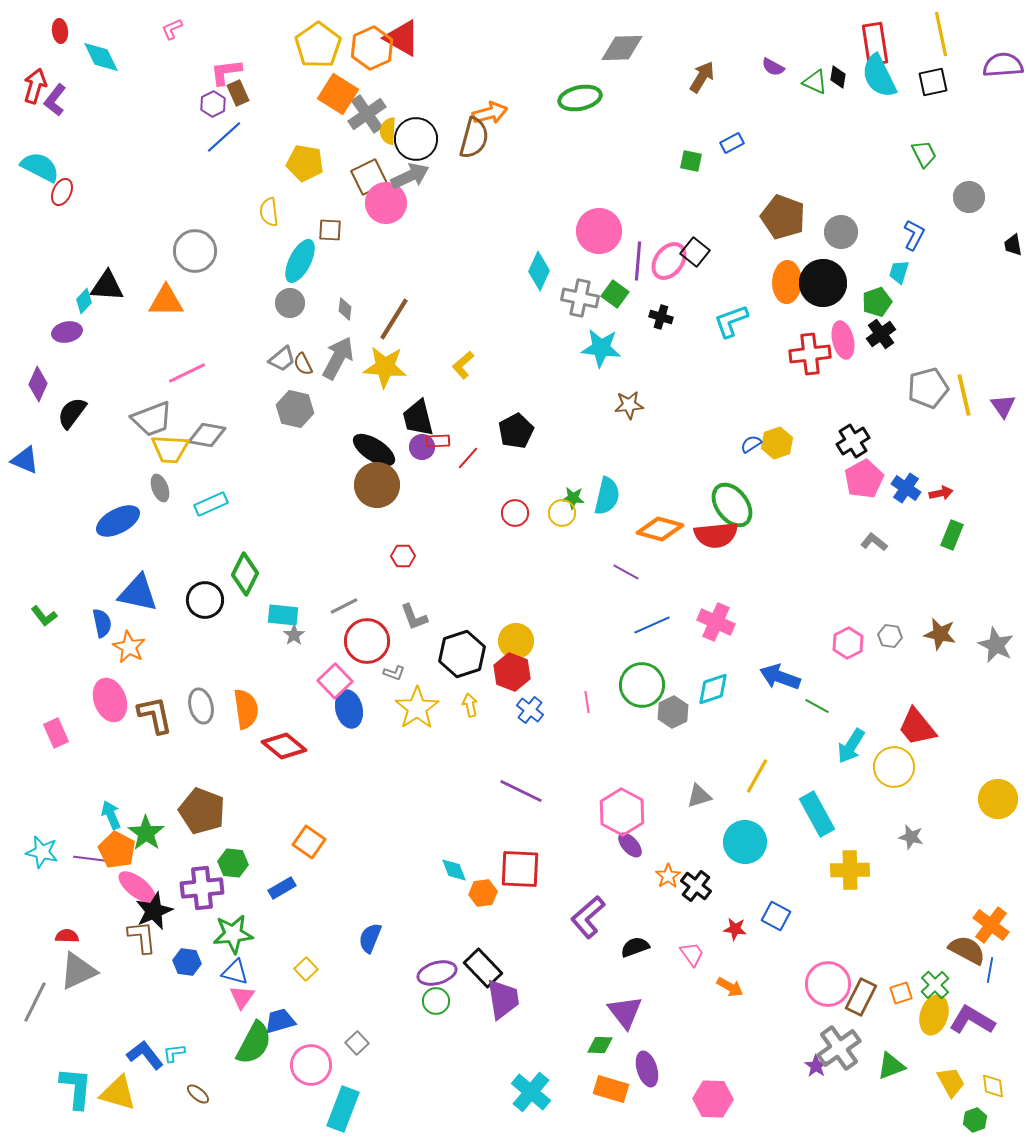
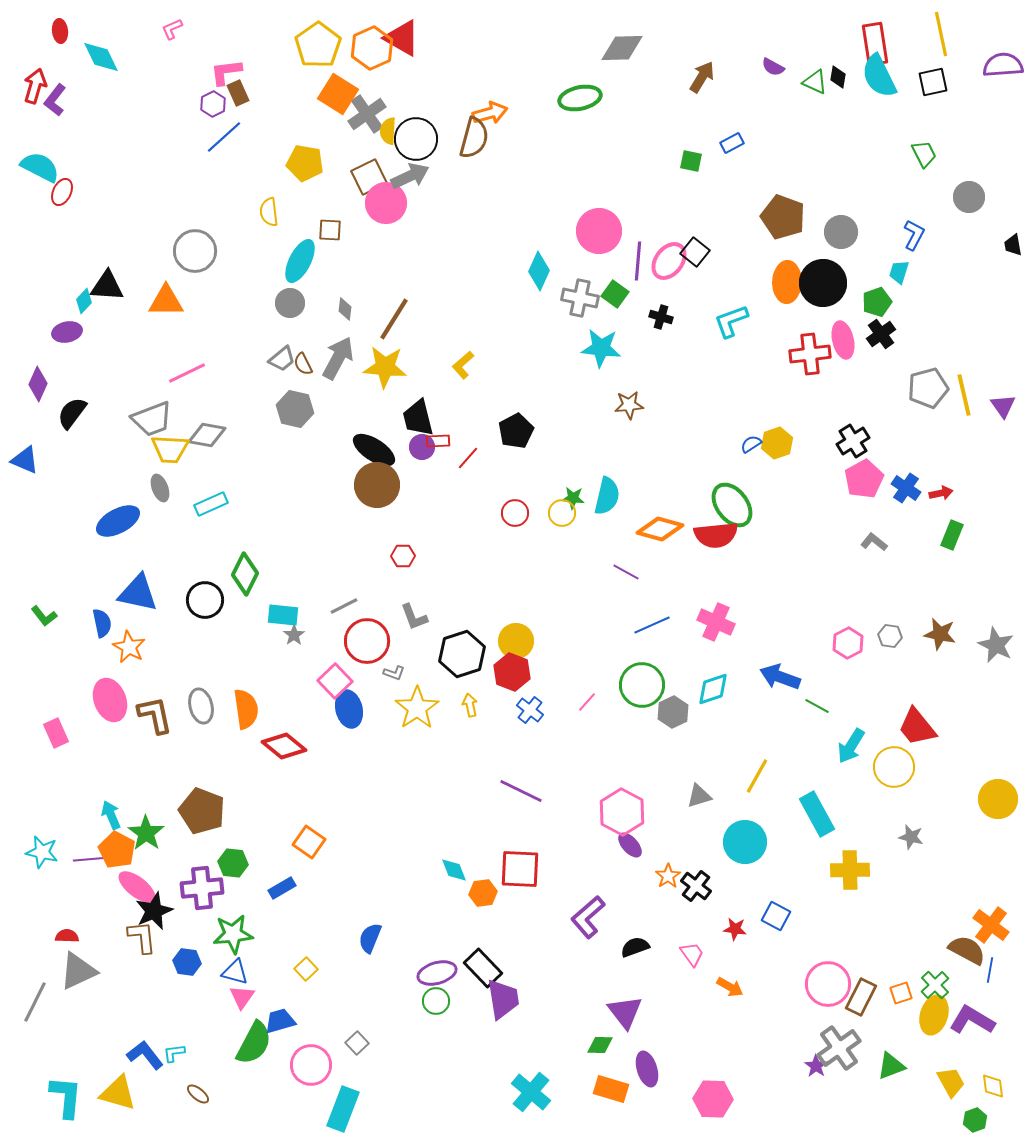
pink line at (587, 702): rotated 50 degrees clockwise
purple line at (92, 859): rotated 12 degrees counterclockwise
cyan L-shape at (76, 1088): moved 10 px left, 9 px down
